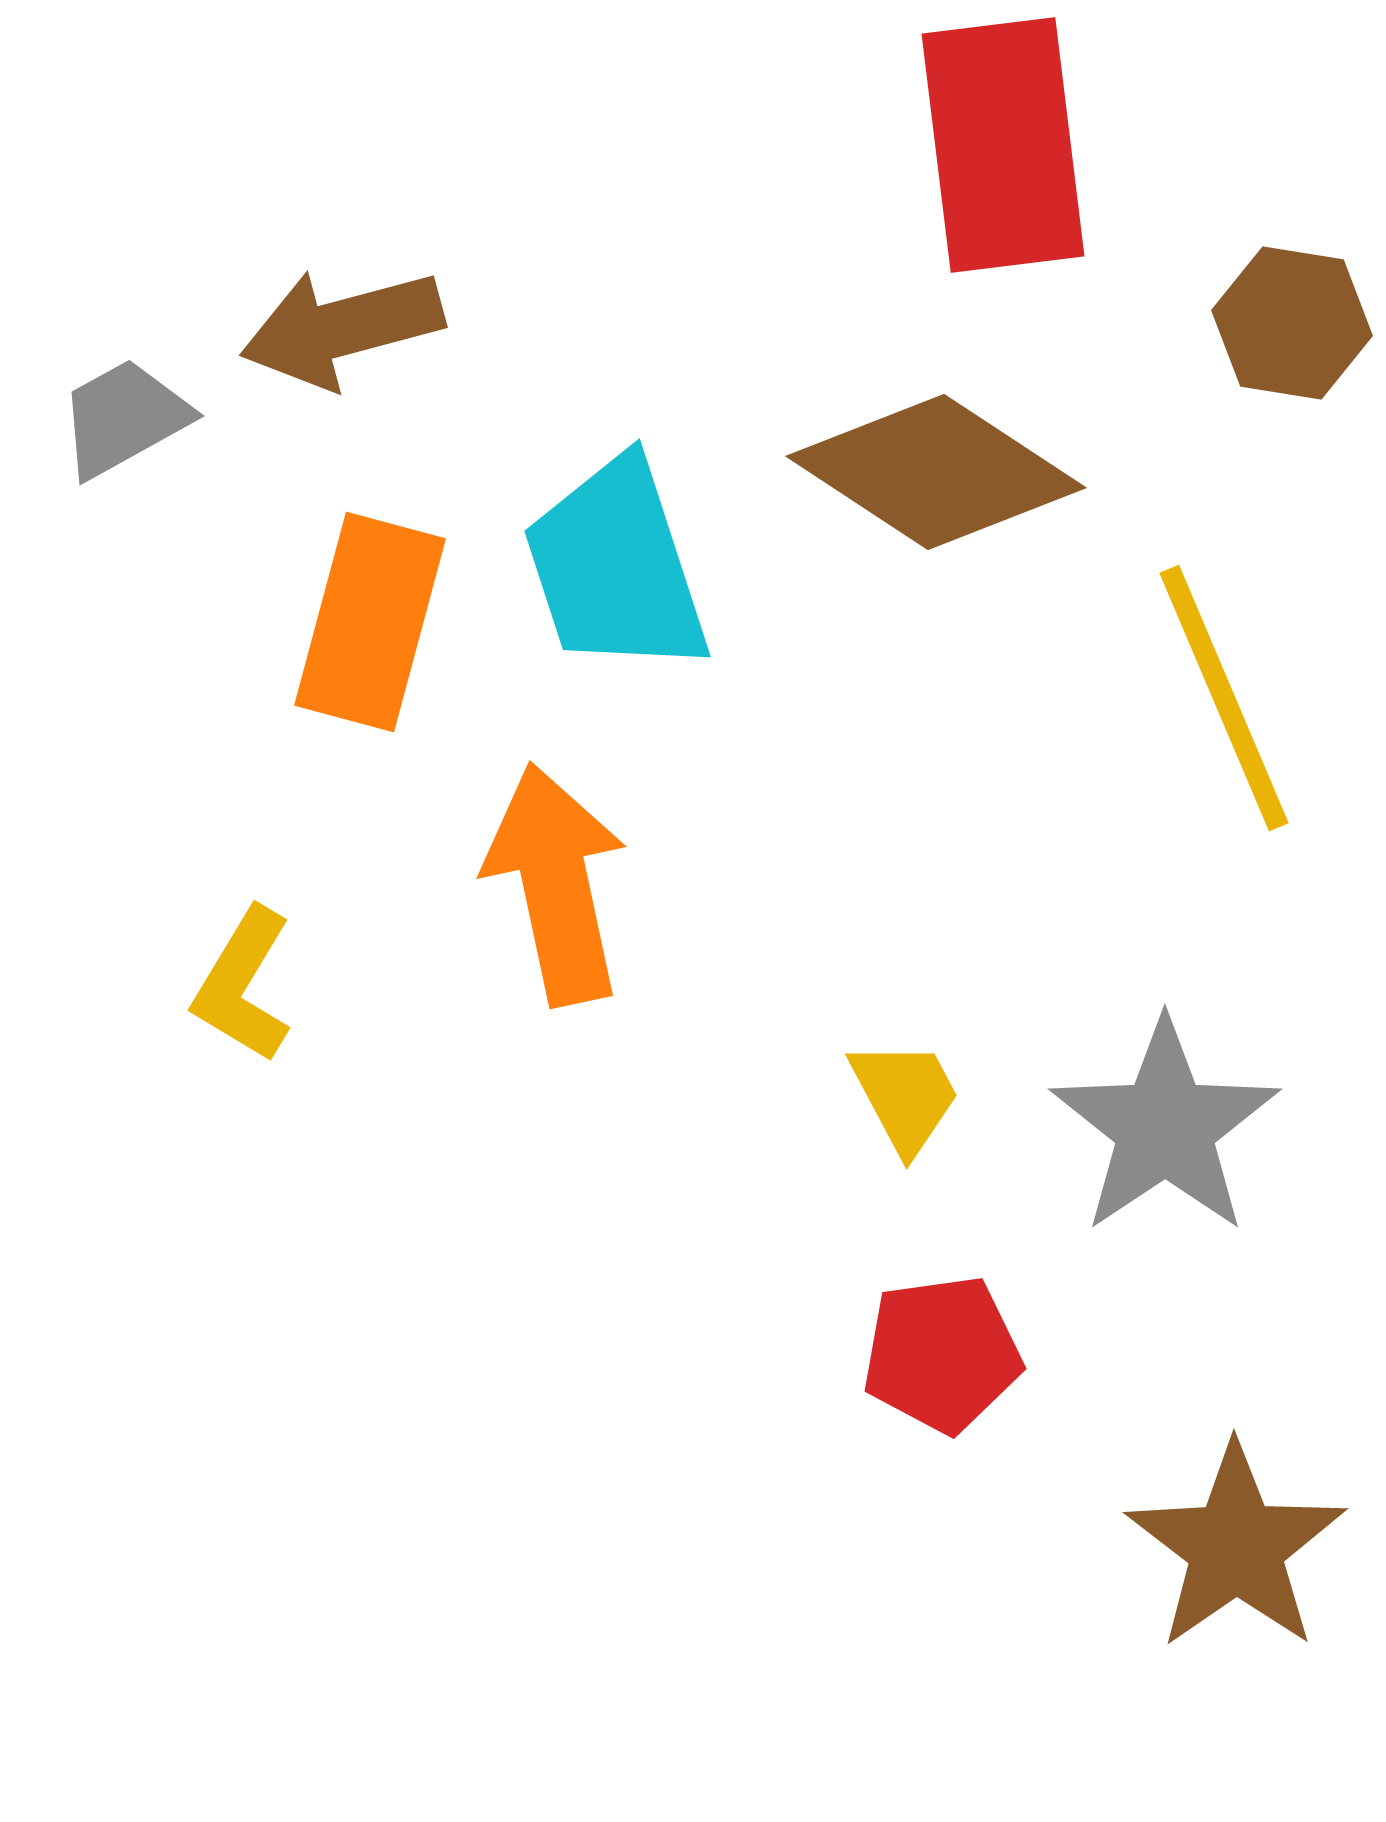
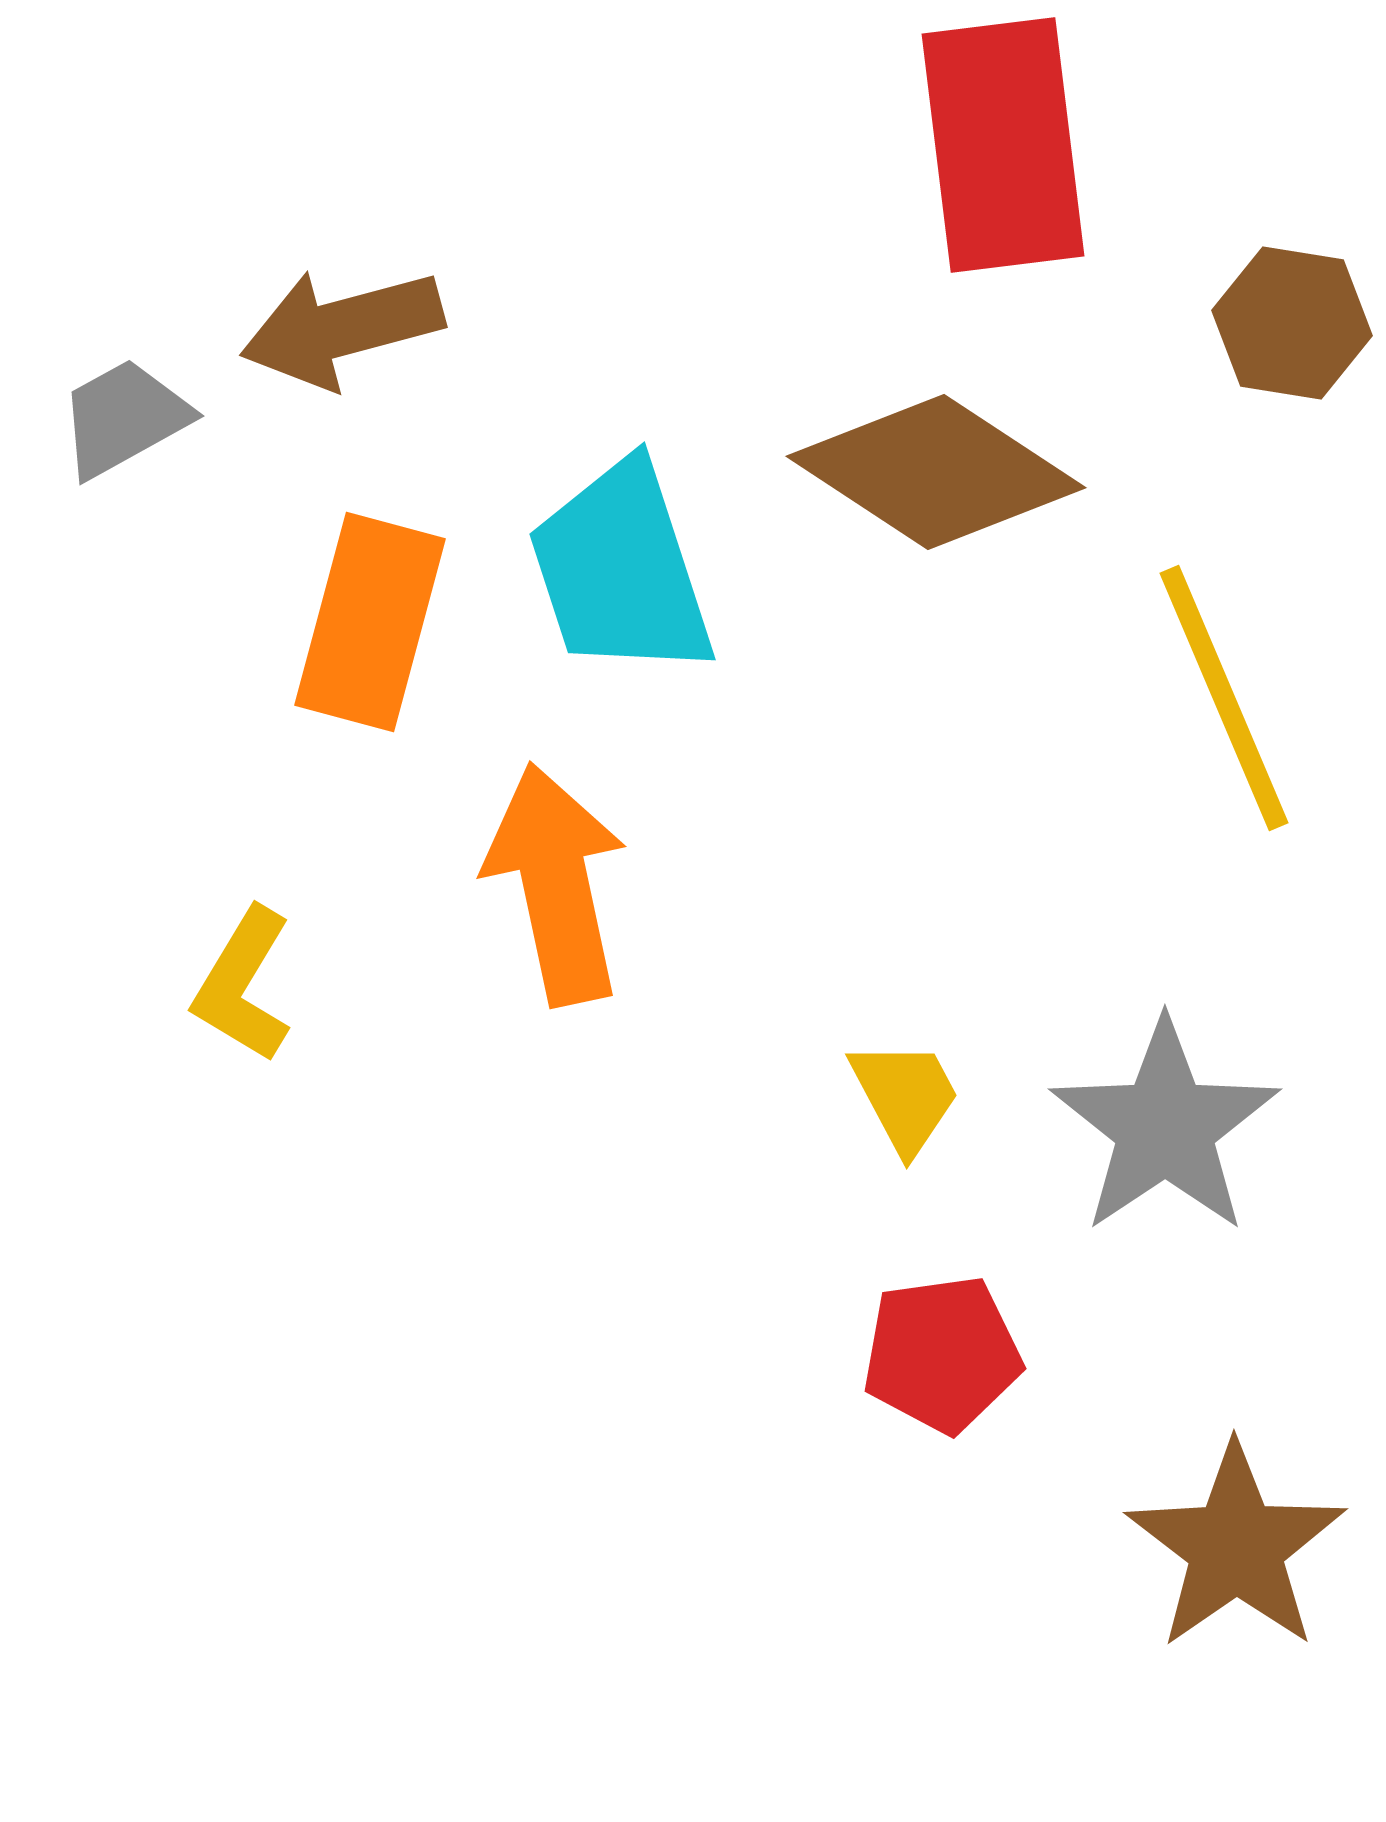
cyan trapezoid: moved 5 px right, 3 px down
